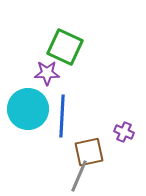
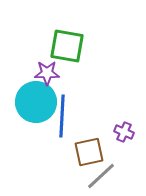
green square: moved 2 px right, 1 px up; rotated 15 degrees counterclockwise
cyan circle: moved 8 px right, 7 px up
gray line: moved 22 px right; rotated 24 degrees clockwise
